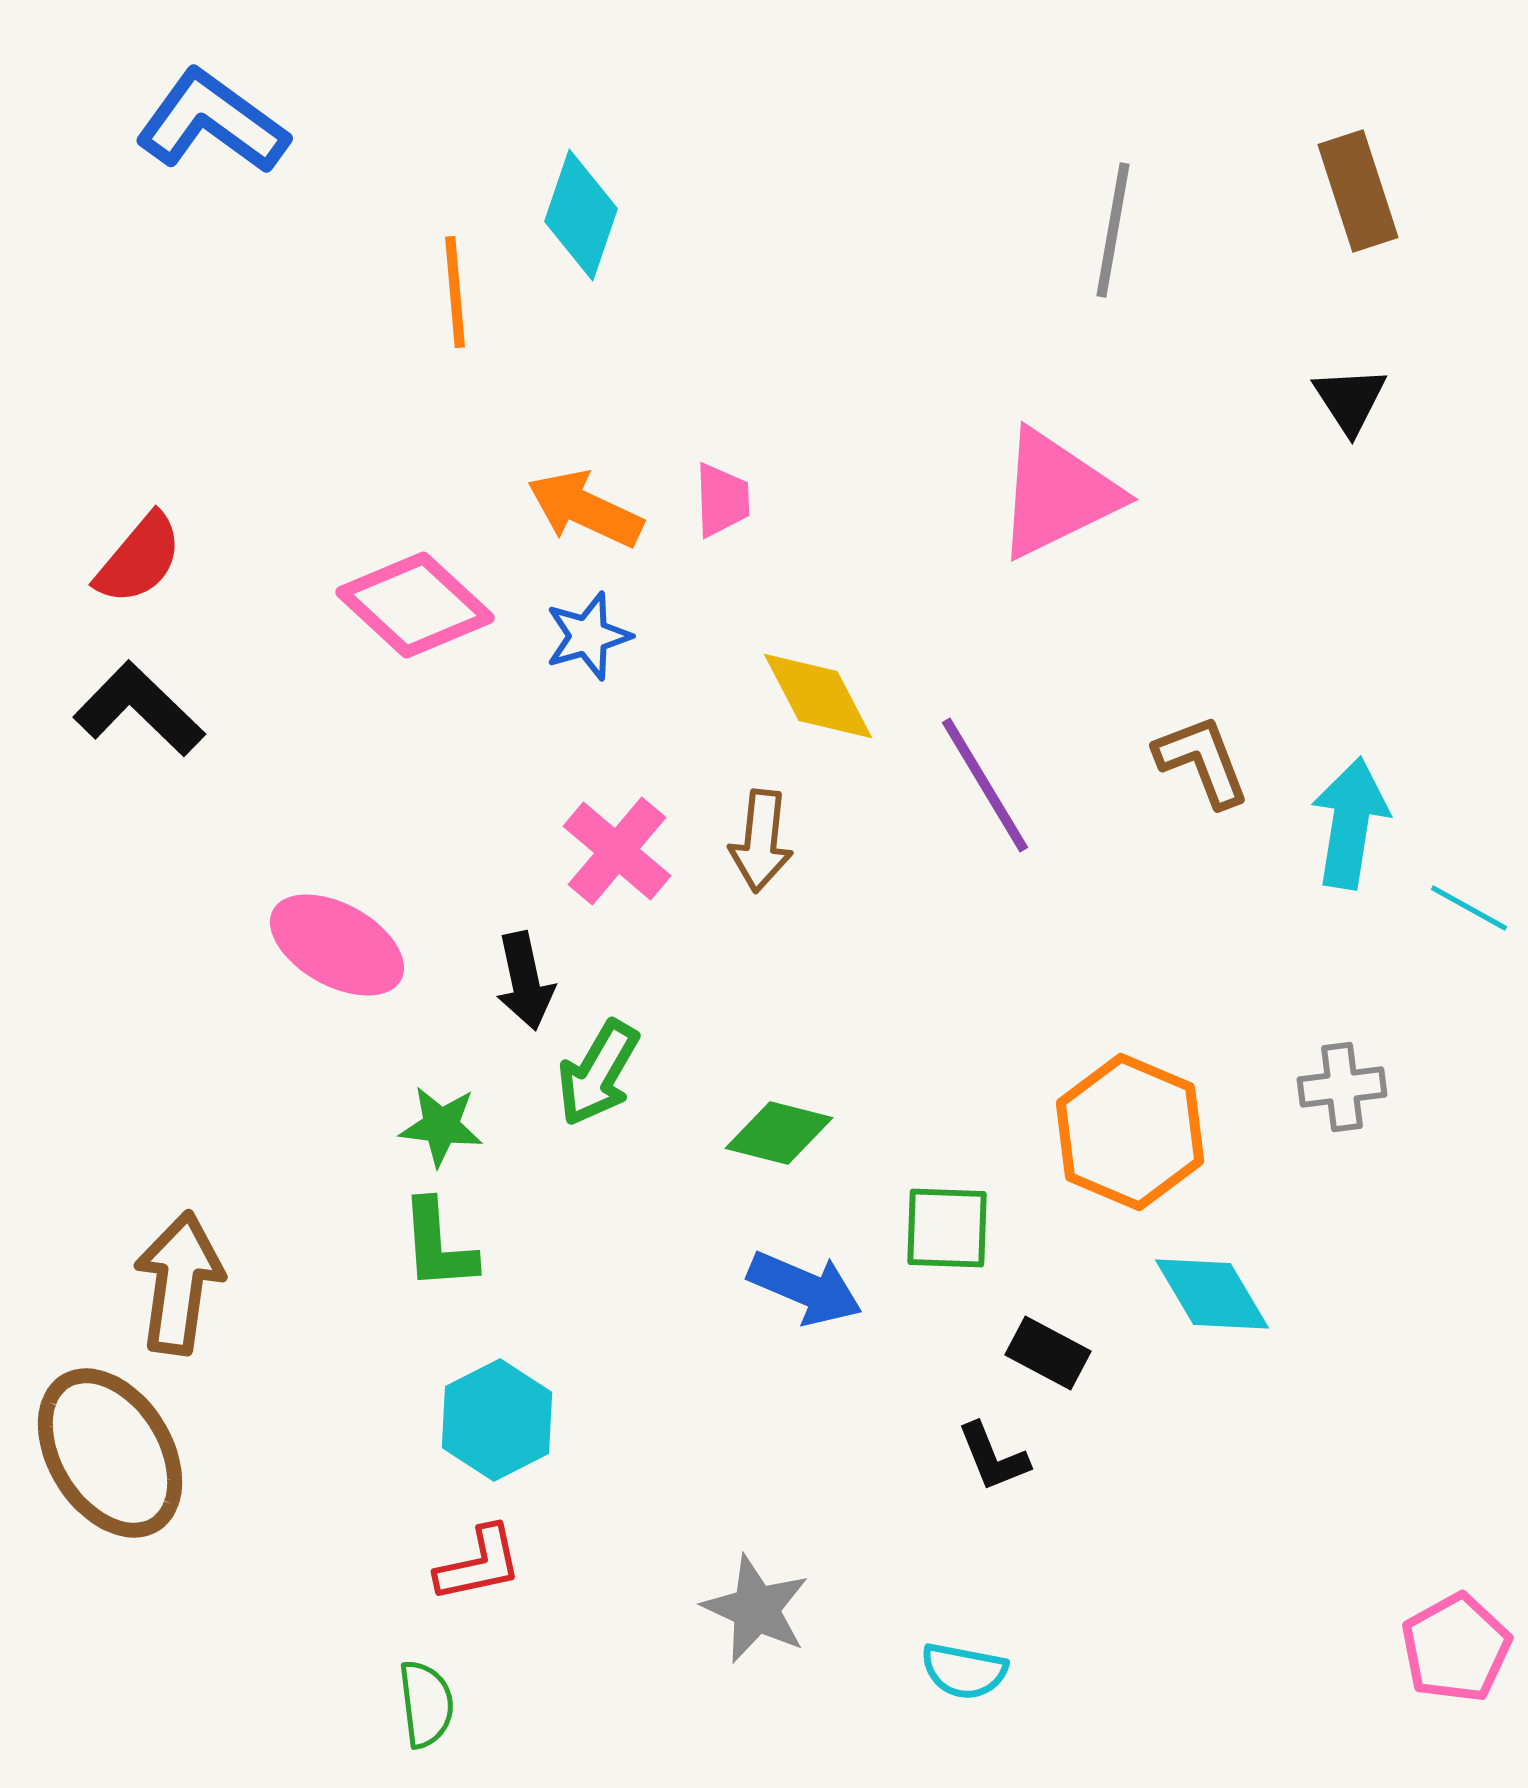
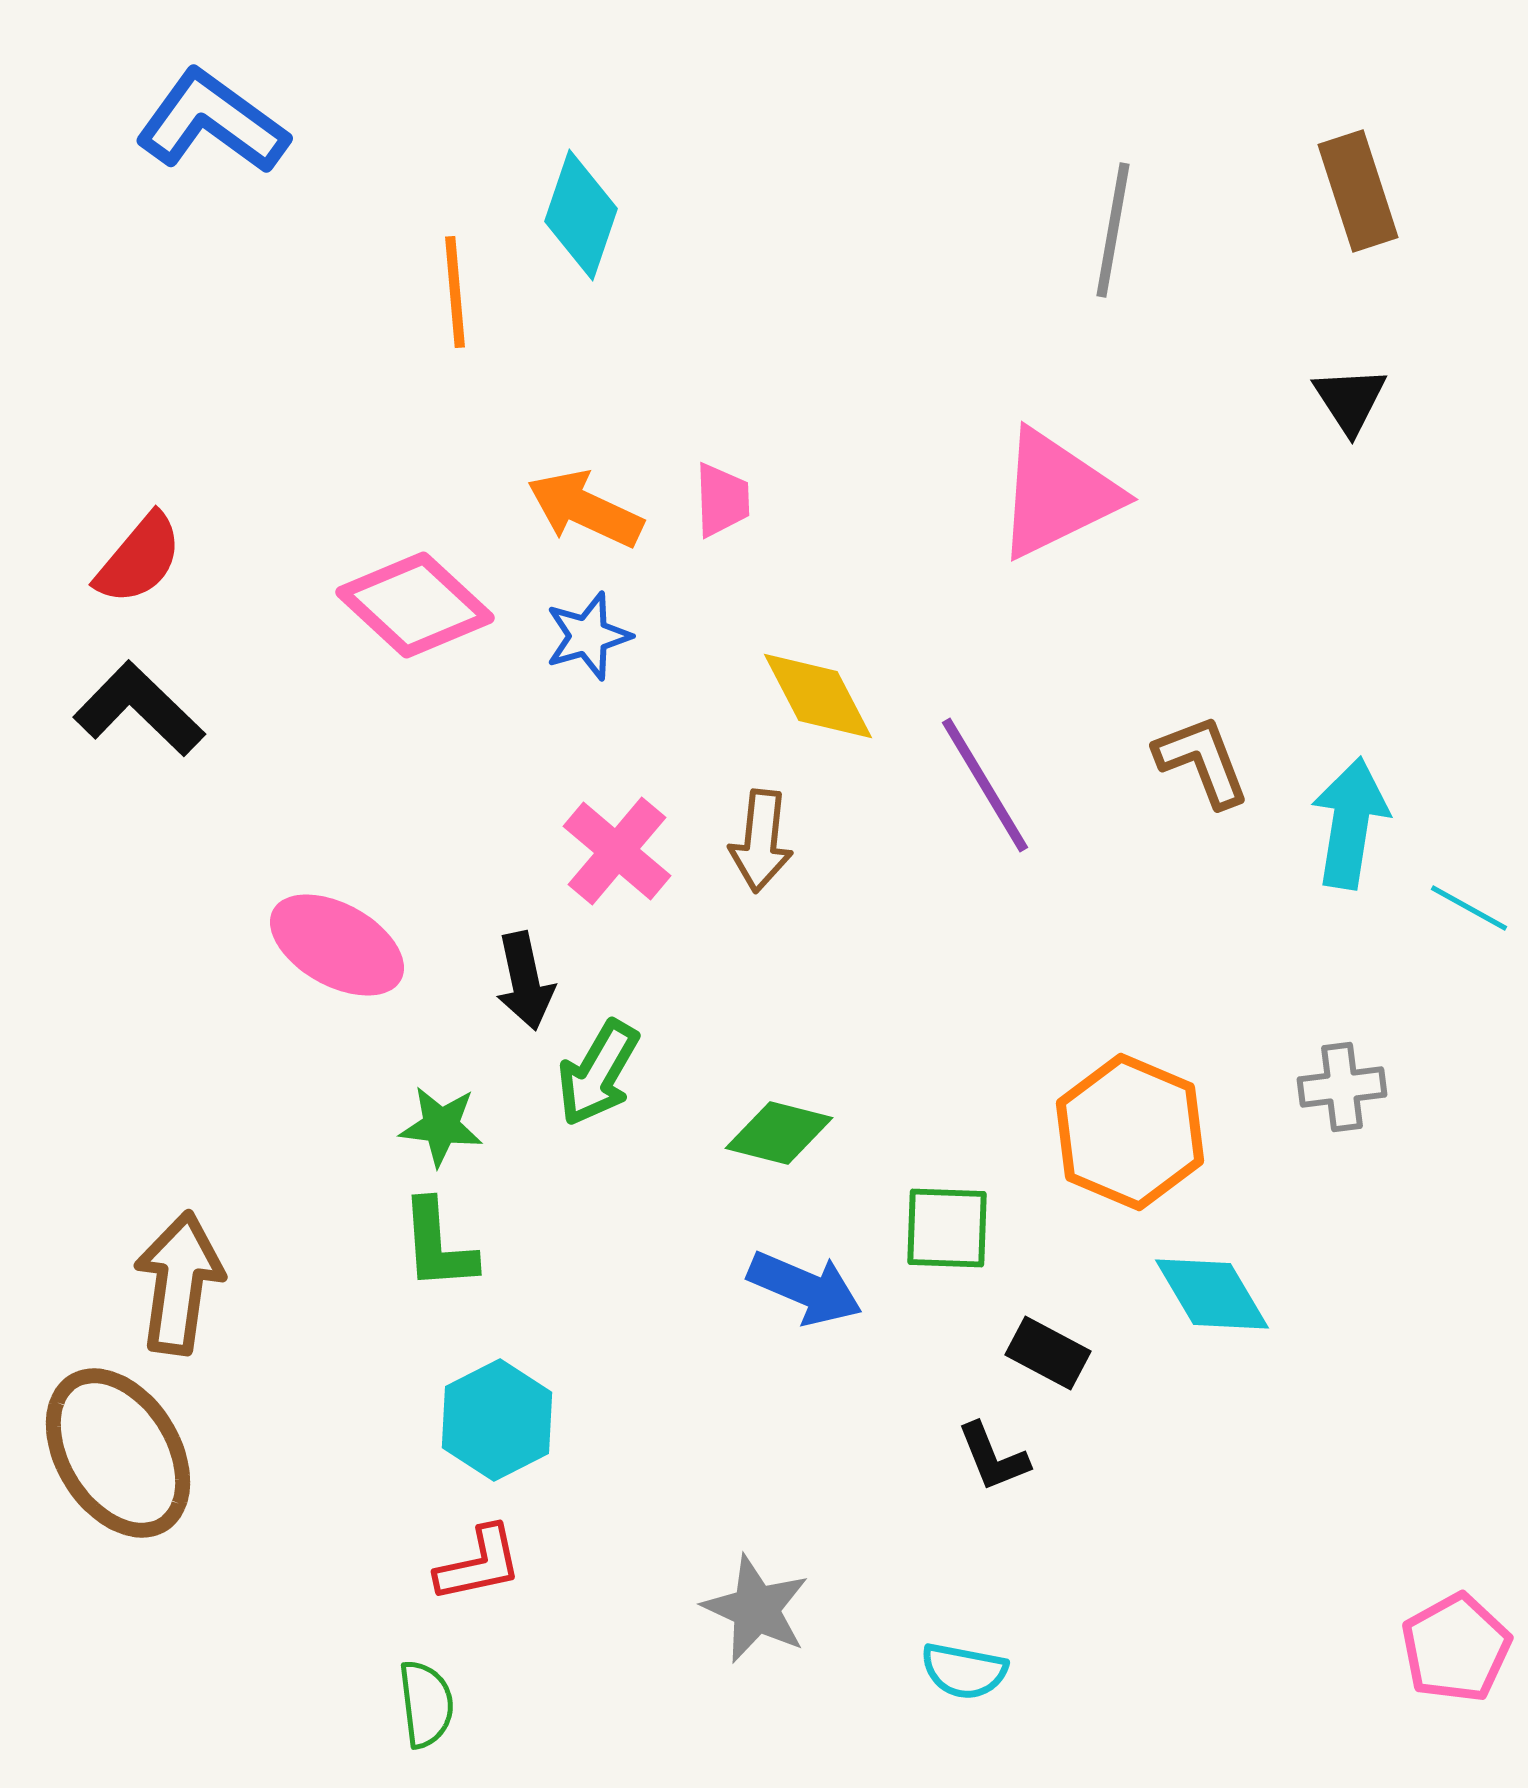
brown ellipse at (110, 1453): moved 8 px right
